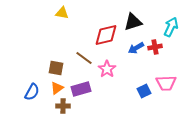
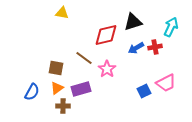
pink trapezoid: rotated 25 degrees counterclockwise
